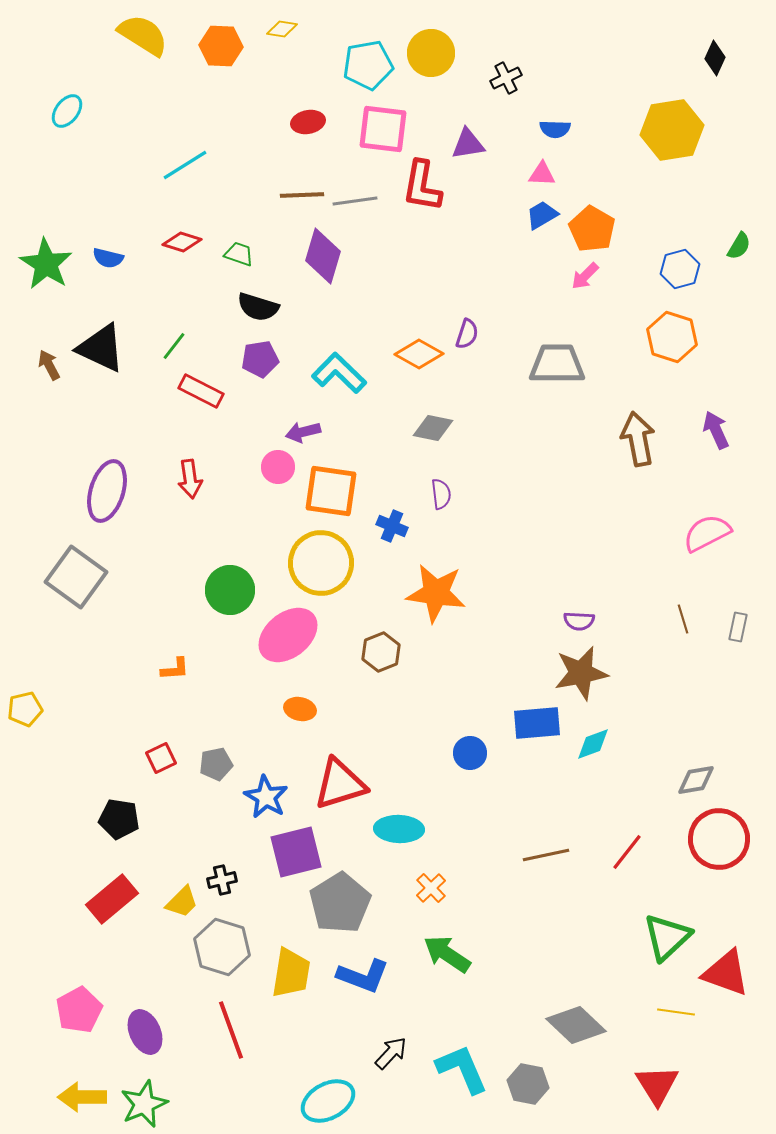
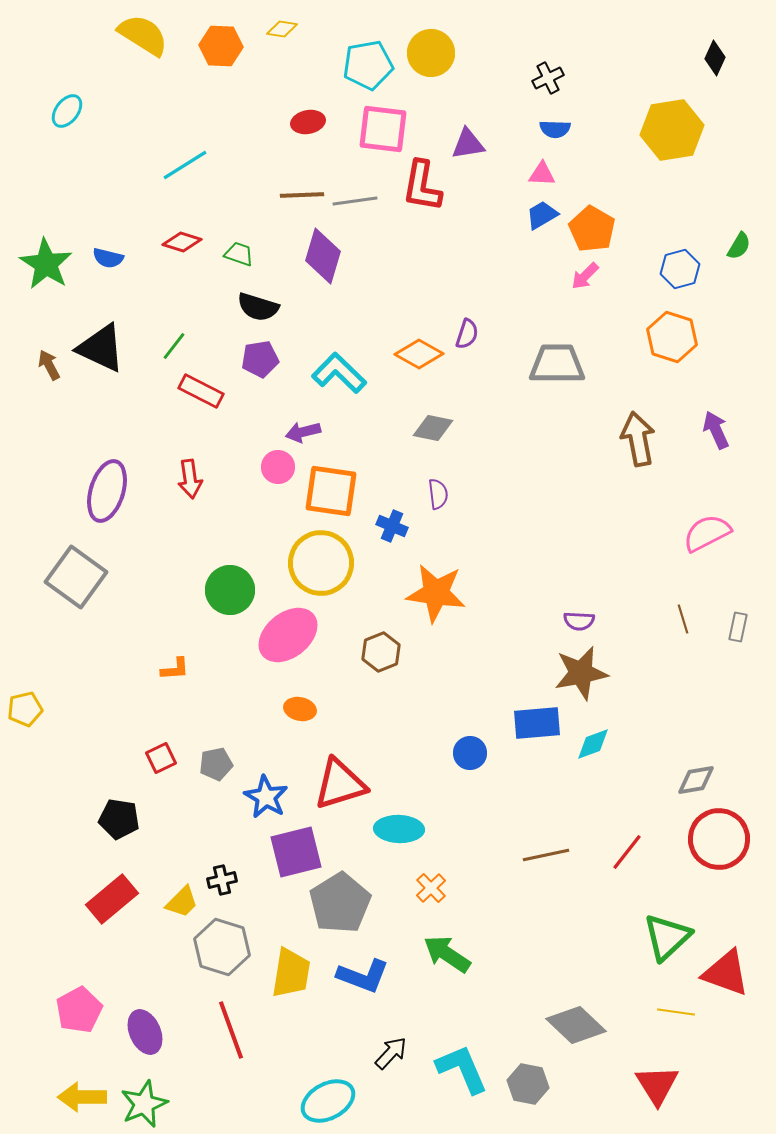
black cross at (506, 78): moved 42 px right
purple semicircle at (441, 494): moved 3 px left
